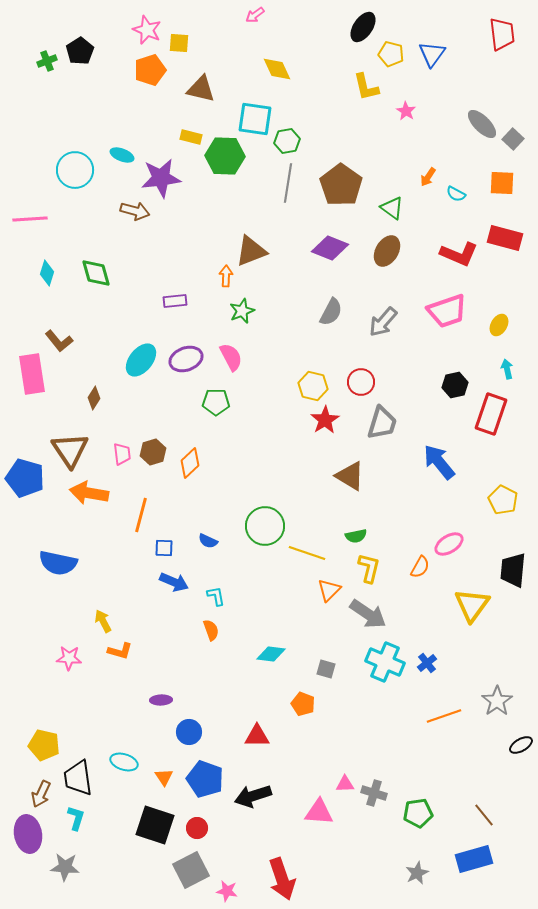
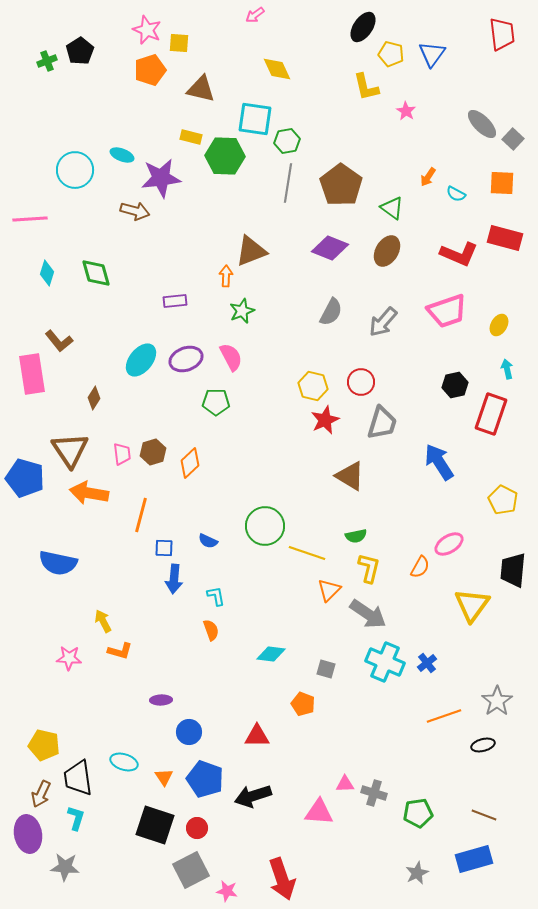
red star at (325, 420): rotated 8 degrees clockwise
blue arrow at (439, 462): rotated 6 degrees clockwise
blue arrow at (174, 582): moved 3 px up; rotated 72 degrees clockwise
black ellipse at (521, 745): moved 38 px left; rotated 15 degrees clockwise
brown line at (484, 815): rotated 30 degrees counterclockwise
